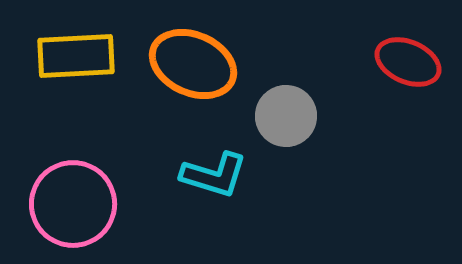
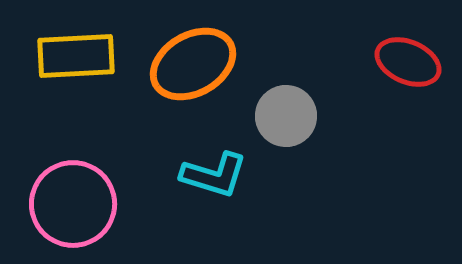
orange ellipse: rotated 54 degrees counterclockwise
